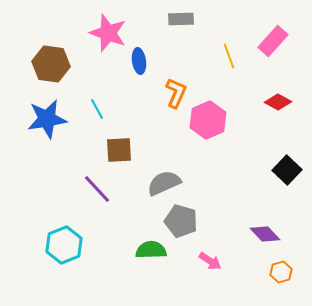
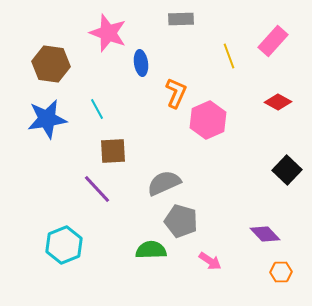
blue ellipse: moved 2 px right, 2 px down
brown square: moved 6 px left, 1 px down
orange hexagon: rotated 15 degrees clockwise
